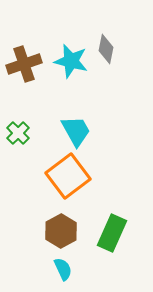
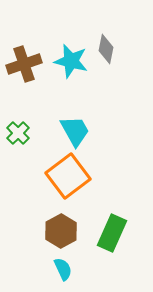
cyan trapezoid: moved 1 px left
